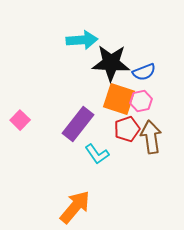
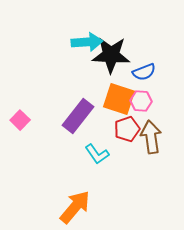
cyan arrow: moved 5 px right, 2 px down
black star: moved 8 px up
pink hexagon: rotated 15 degrees clockwise
purple rectangle: moved 8 px up
